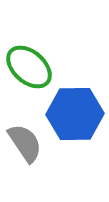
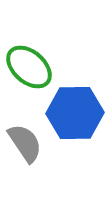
blue hexagon: moved 1 px up
